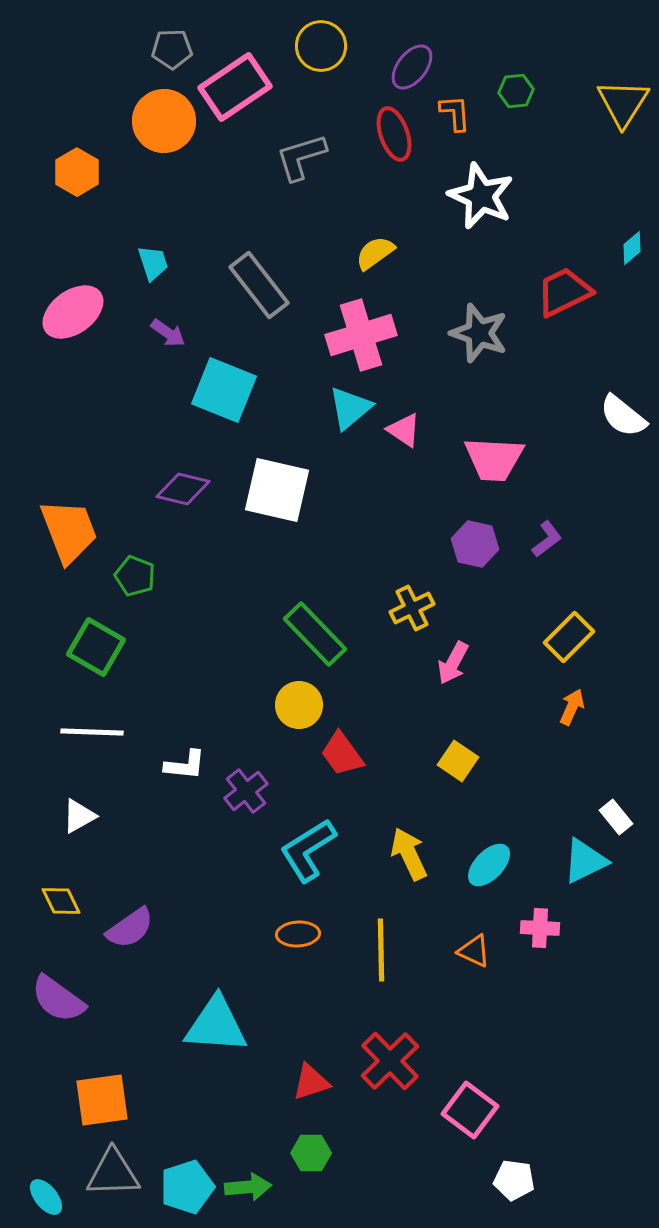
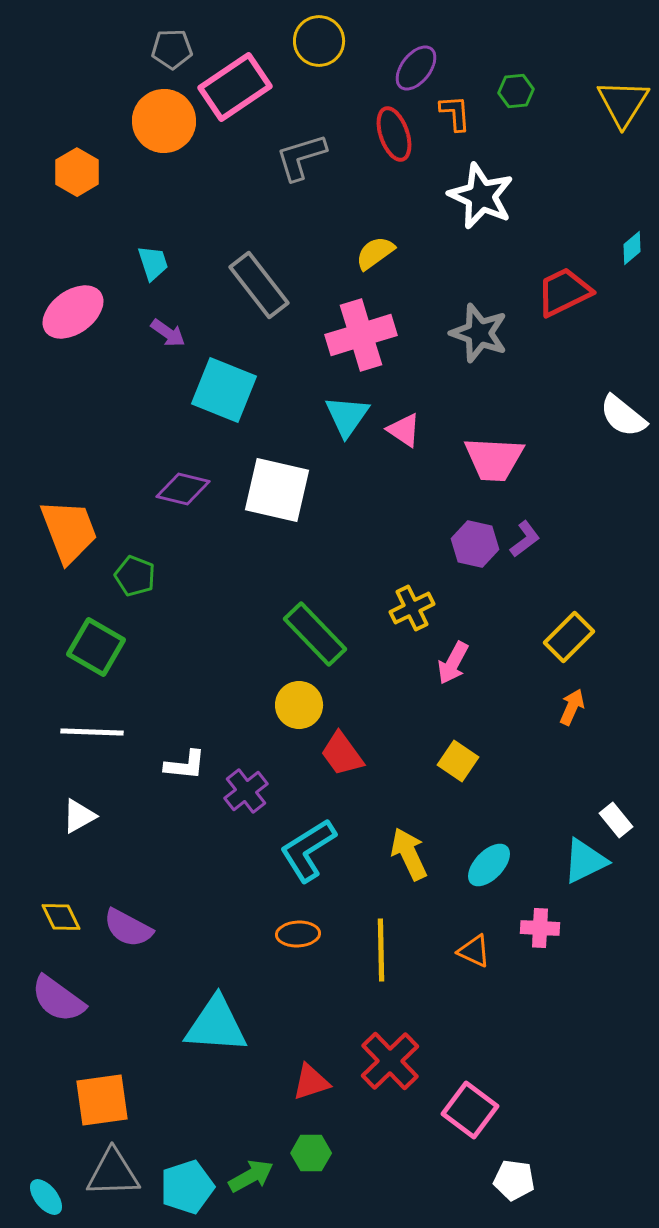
yellow circle at (321, 46): moved 2 px left, 5 px up
purple ellipse at (412, 67): moved 4 px right, 1 px down
cyan triangle at (350, 408): moved 3 px left, 8 px down; rotated 15 degrees counterclockwise
purple L-shape at (547, 539): moved 22 px left
white rectangle at (616, 817): moved 3 px down
yellow diamond at (61, 901): moved 16 px down
purple semicircle at (130, 928): moved 2 px left; rotated 63 degrees clockwise
green arrow at (248, 1187): moved 3 px right, 11 px up; rotated 24 degrees counterclockwise
